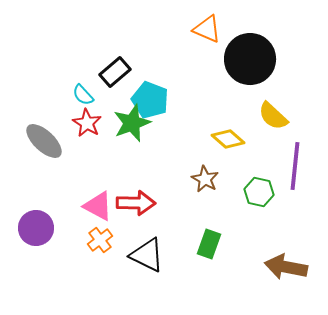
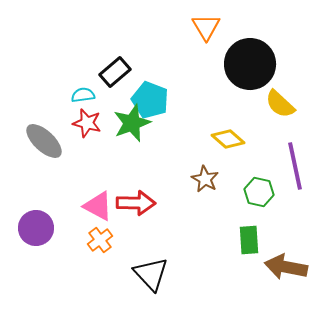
orange triangle: moved 1 px left, 2 px up; rotated 36 degrees clockwise
black circle: moved 5 px down
cyan semicircle: rotated 125 degrees clockwise
yellow semicircle: moved 7 px right, 12 px up
red star: rotated 16 degrees counterclockwise
purple line: rotated 18 degrees counterclockwise
green rectangle: moved 40 px right, 4 px up; rotated 24 degrees counterclockwise
black triangle: moved 4 px right, 19 px down; rotated 21 degrees clockwise
